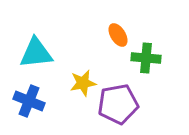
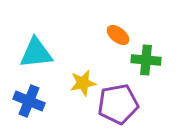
orange ellipse: rotated 20 degrees counterclockwise
green cross: moved 2 px down
